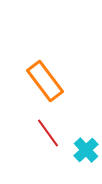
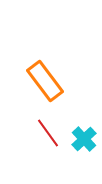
cyan cross: moved 2 px left, 11 px up
